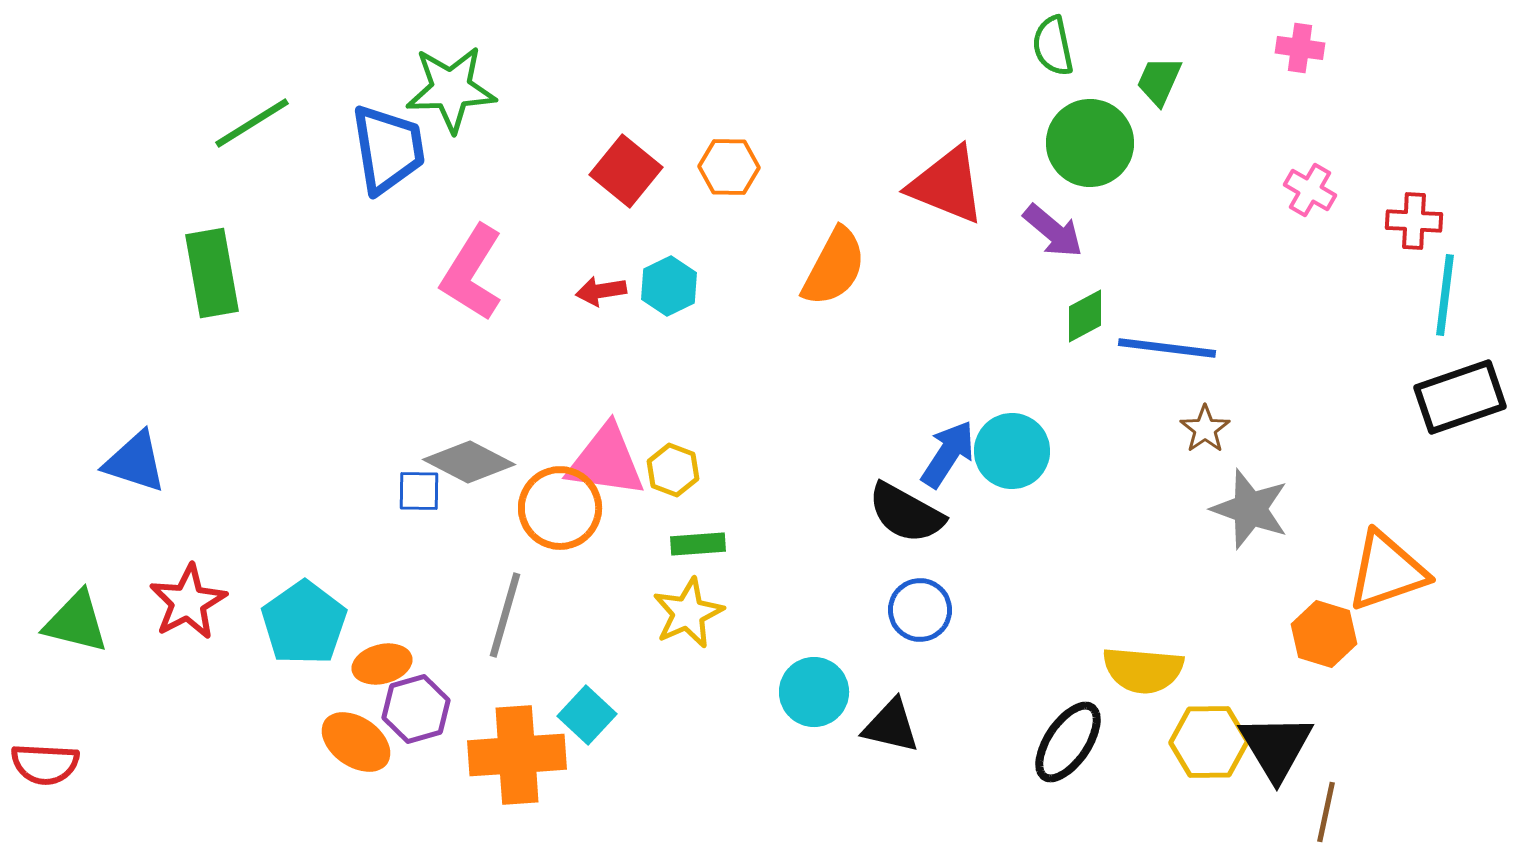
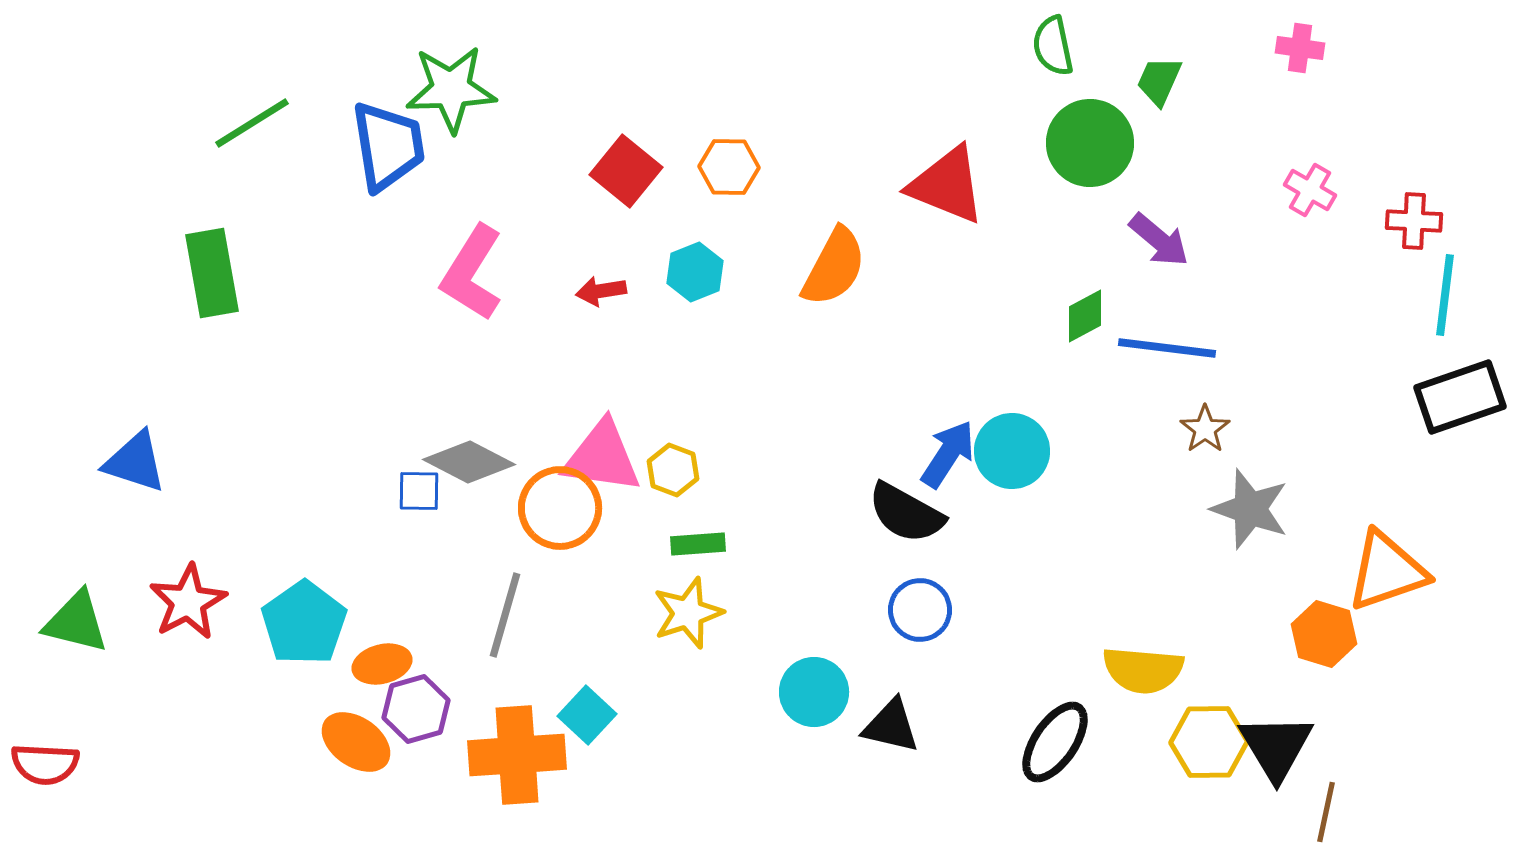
blue trapezoid at (388, 149): moved 3 px up
purple arrow at (1053, 231): moved 106 px right, 9 px down
cyan hexagon at (669, 286): moved 26 px right, 14 px up; rotated 4 degrees clockwise
pink triangle at (606, 461): moved 4 px left, 4 px up
yellow star at (688, 613): rotated 6 degrees clockwise
black ellipse at (1068, 742): moved 13 px left
